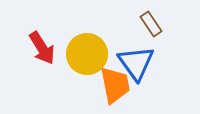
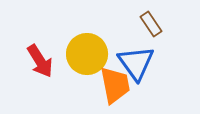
red arrow: moved 2 px left, 13 px down
